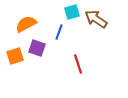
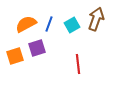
cyan square: moved 13 px down; rotated 14 degrees counterclockwise
brown arrow: rotated 75 degrees clockwise
blue line: moved 10 px left, 8 px up
purple square: rotated 36 degrees counterclockwise
red line: rotated 12 degrees clockwise
